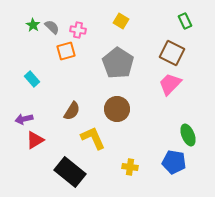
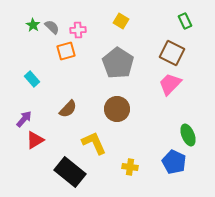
pink cross: rotated 14 degrees counterclockwise
brown semicircle: moved 4 px left, 2 px up; rotated 12 degrees clockwise
purple arrow: rotated 144 degrees clockwise
yellow L-shape: moved 1 px right, 5 px down
blue pentagon: rotated 15 degrees clockwise
